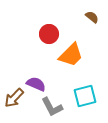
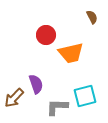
brown semicircle: rotated 24 degrees clockwise
red circle: moved 3 px left, 1 px down
orange trapezoid: moved 2 px up; rotated 32 degrees clockwise
purple semicircle: rotated 48 degrees clockwise
gray L-shape: moved 5 px right; rotated 120 degrees clockwise
